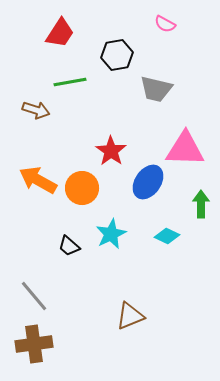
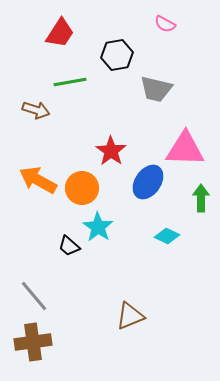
green arrow: moved 6 px up
cyan star: moved 13 px left, 7 px up; rotated 12 degrees counterclockwise
brown cross: moved 1 px left, 2 px up
